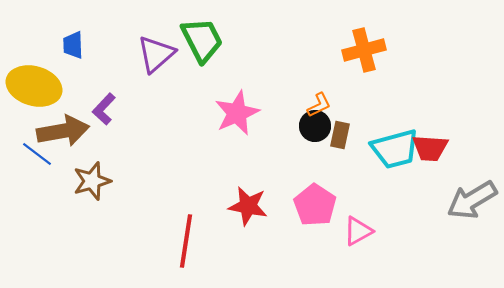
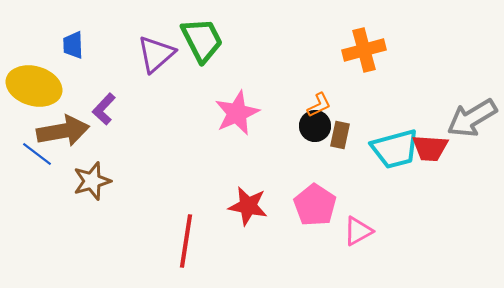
gray arrow: moved 82 px up
